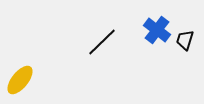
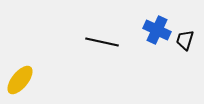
blue cross: rotated 12 degrees counterclockwise
black line: rotated 56 degrees clockwise
